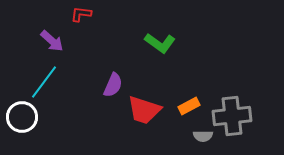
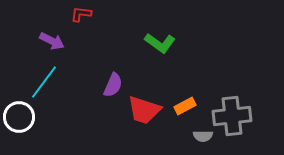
purple arrow: rotated 15 degrees counterclockwise
orange rectangle: moved 4 px left
white circle: moved 3 px left
